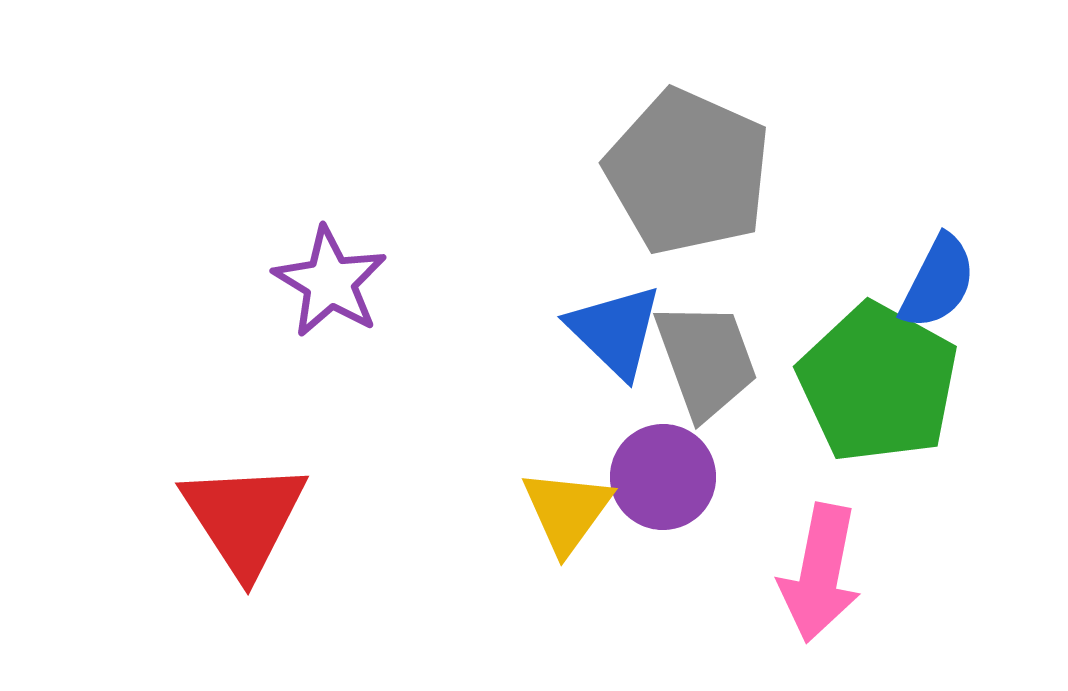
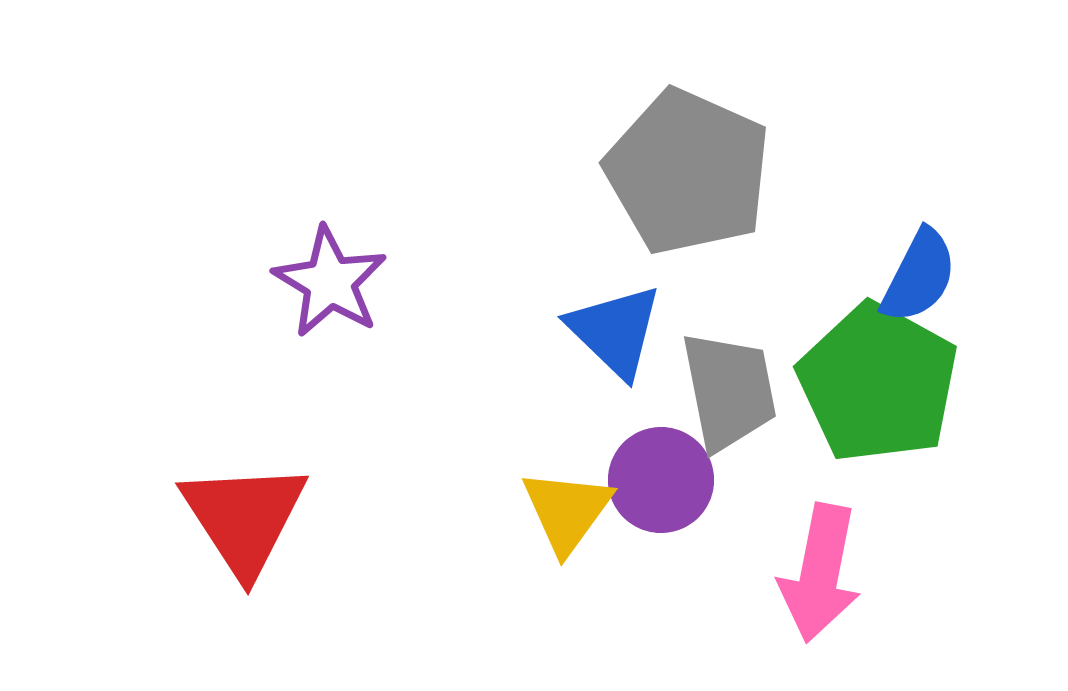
blue semicircle: moved 19 px left, 6 px up
gray trapezoid: moved 23 px right, 31 px down; rotated 9 degrees clockwise
purple circle: moved 2 px left, 3 px down
